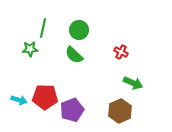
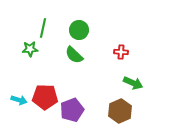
red cross: rotated 24 degrees counterclockwise
